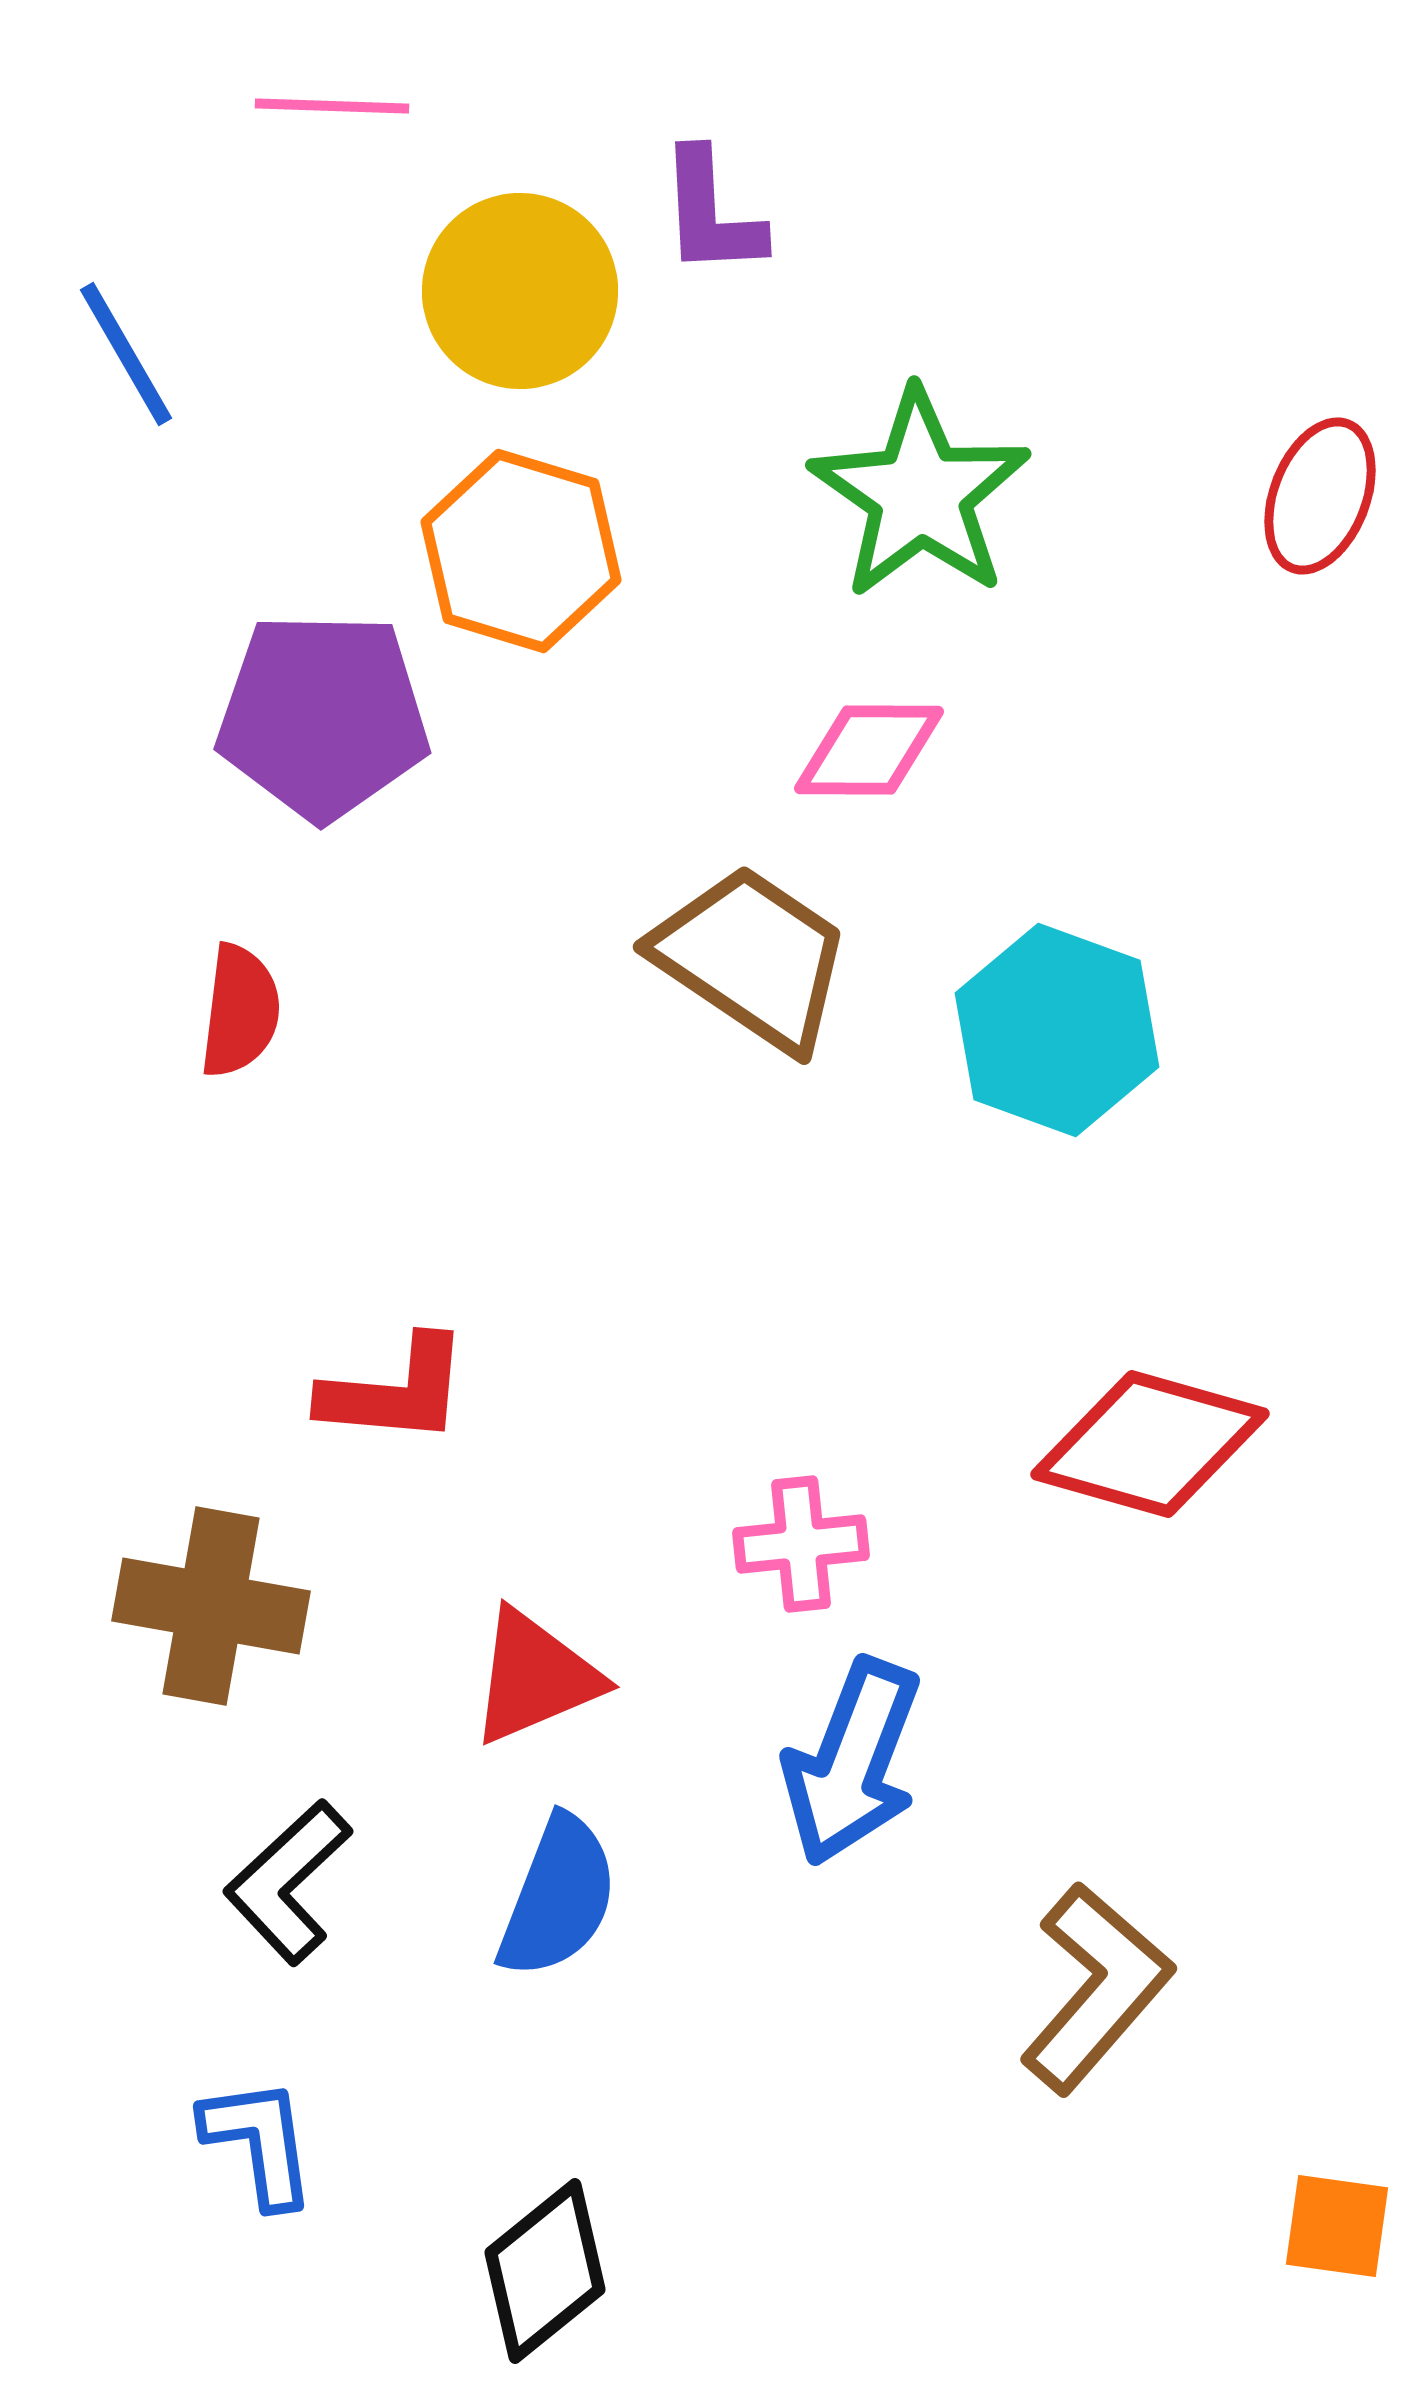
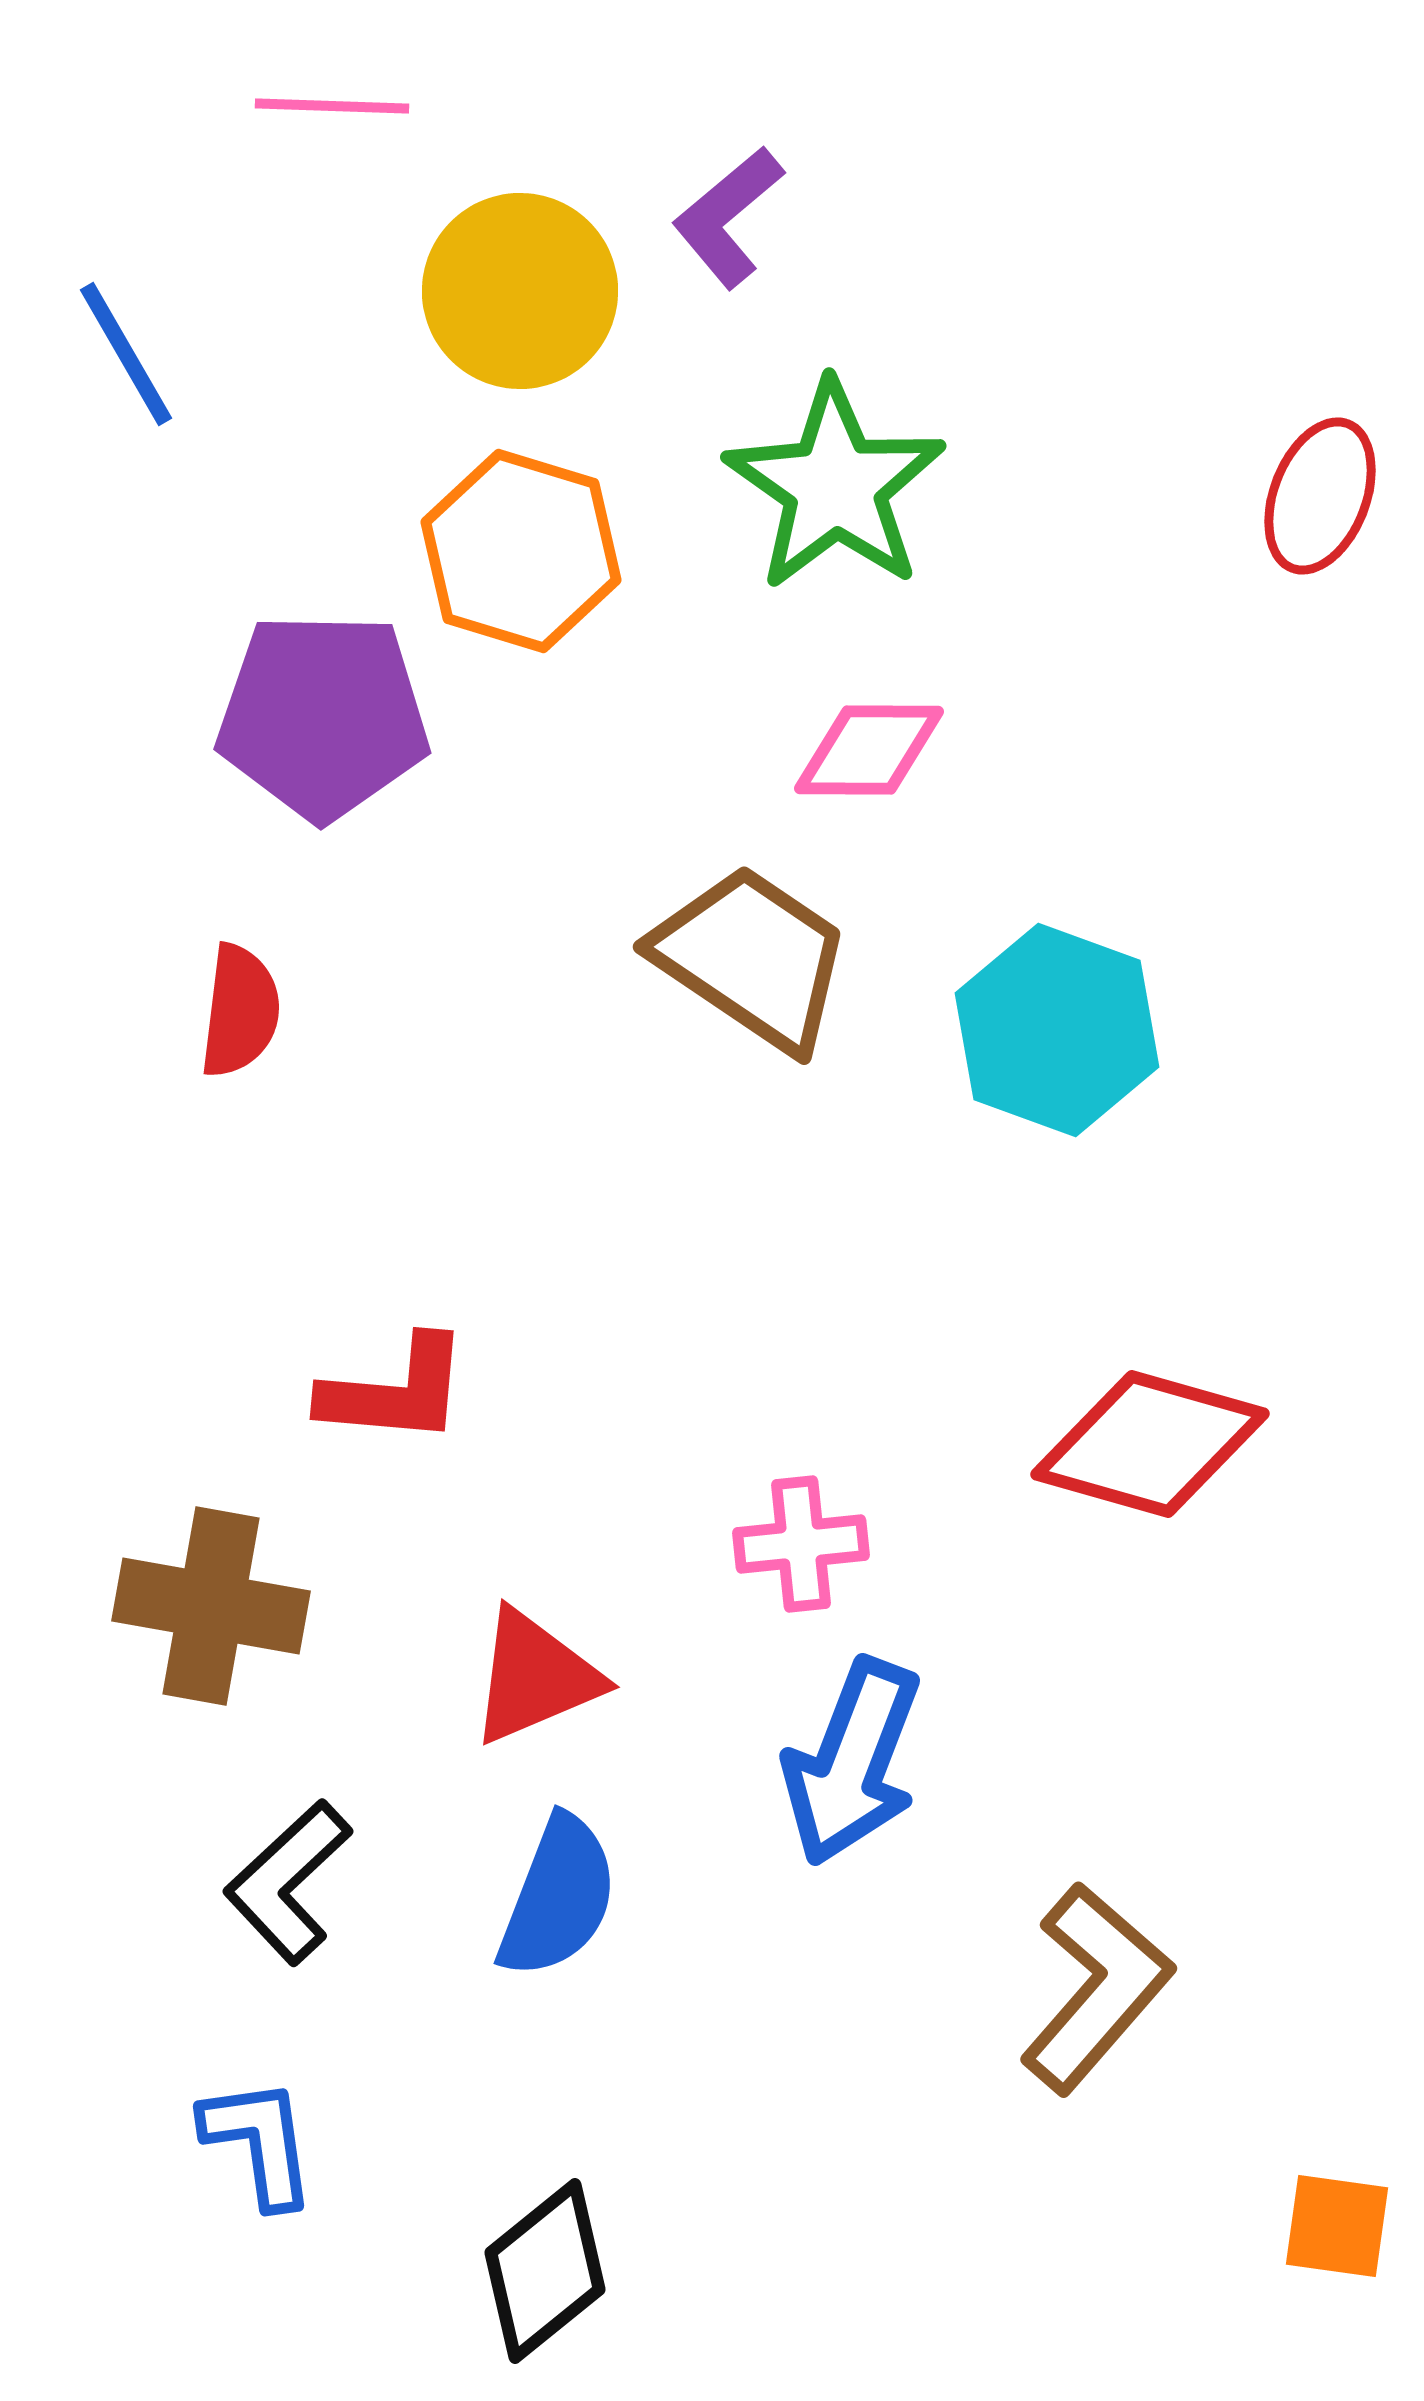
purple L-shape: moved 17 px right, 4 px down; rotated 53 degrees clockwise
green star: moved 85 px left, 8 px up
